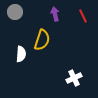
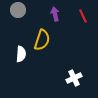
gray circle: moved 3 px right, 2 px up
